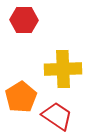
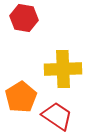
red hexagon: moved 2 px up; rotated 8 degrees clockwise
